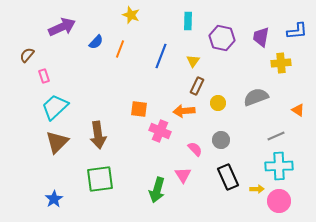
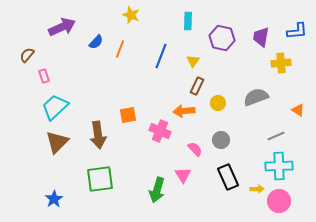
orange square: moved 11 px left, 6 px down; rotated 18 degrees counterclockwise
